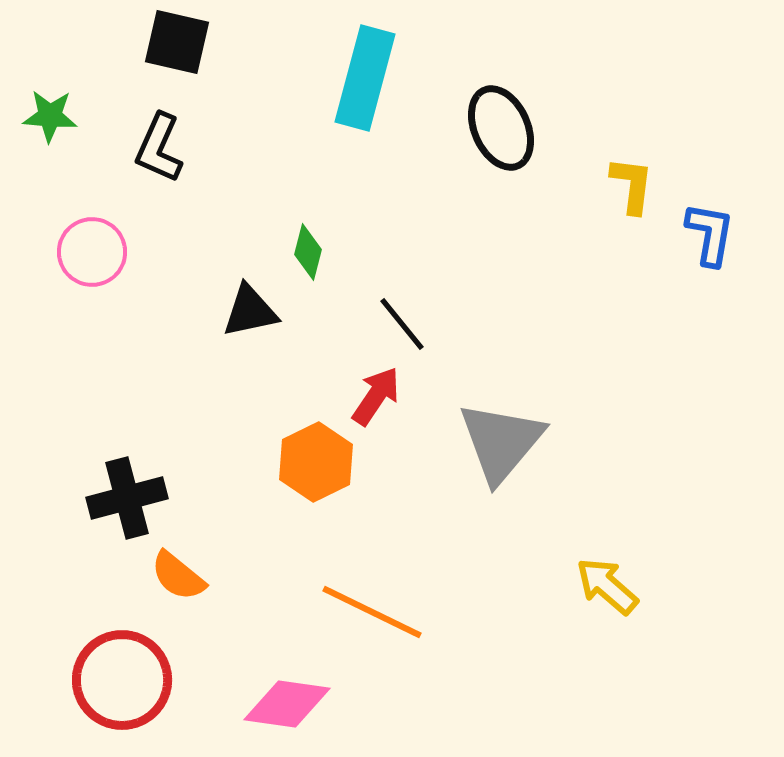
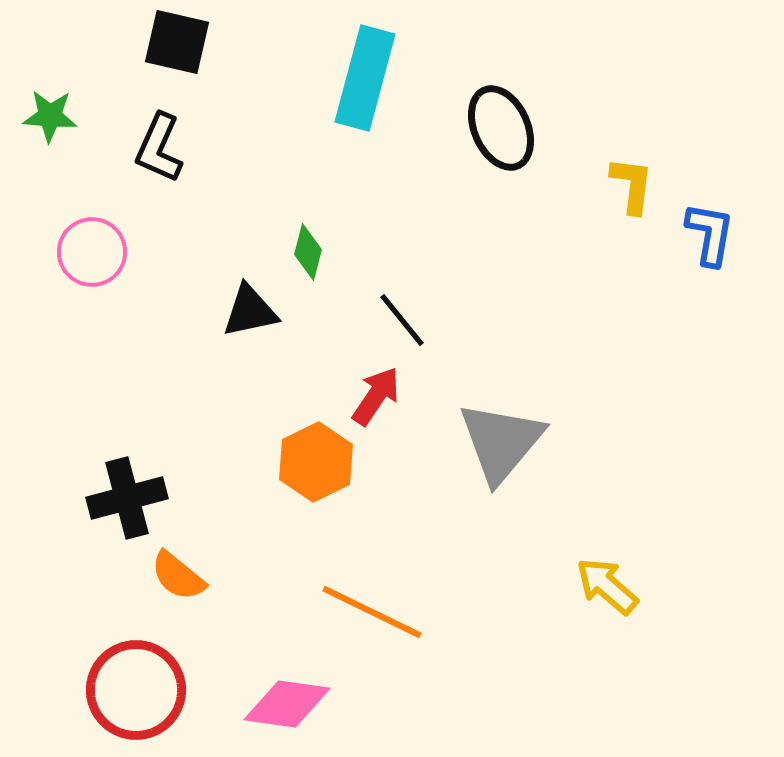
black line: moved 4 px up
red circle: moved 14 px right, 10 px down
